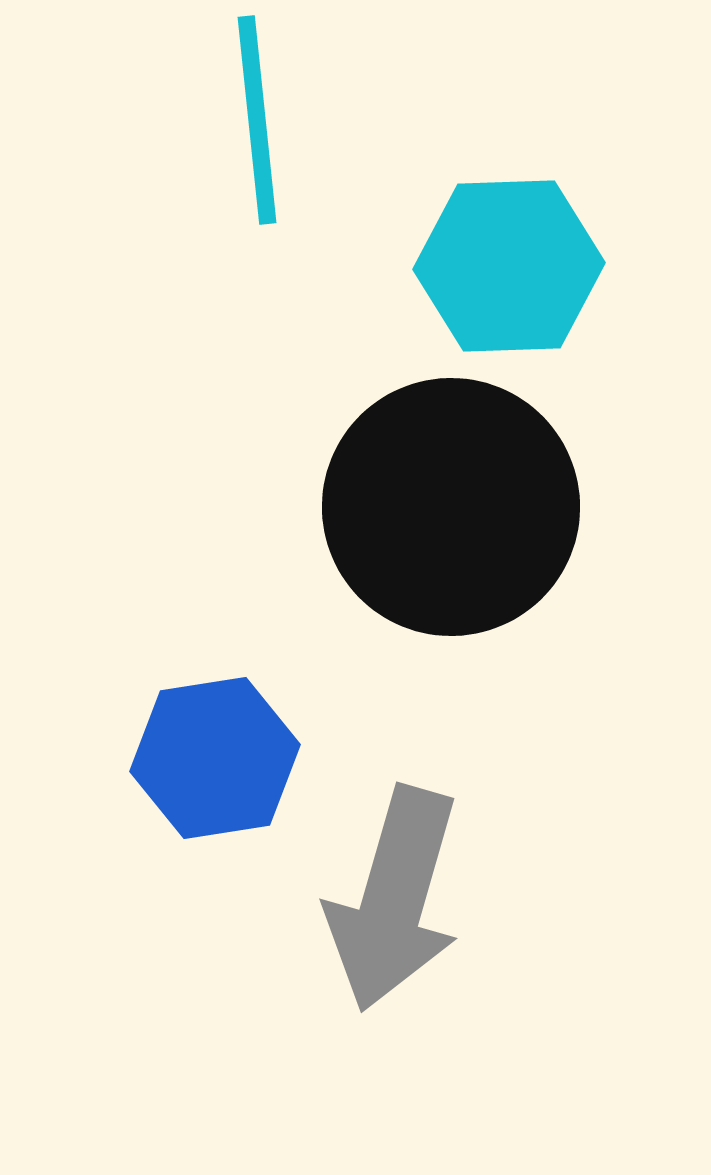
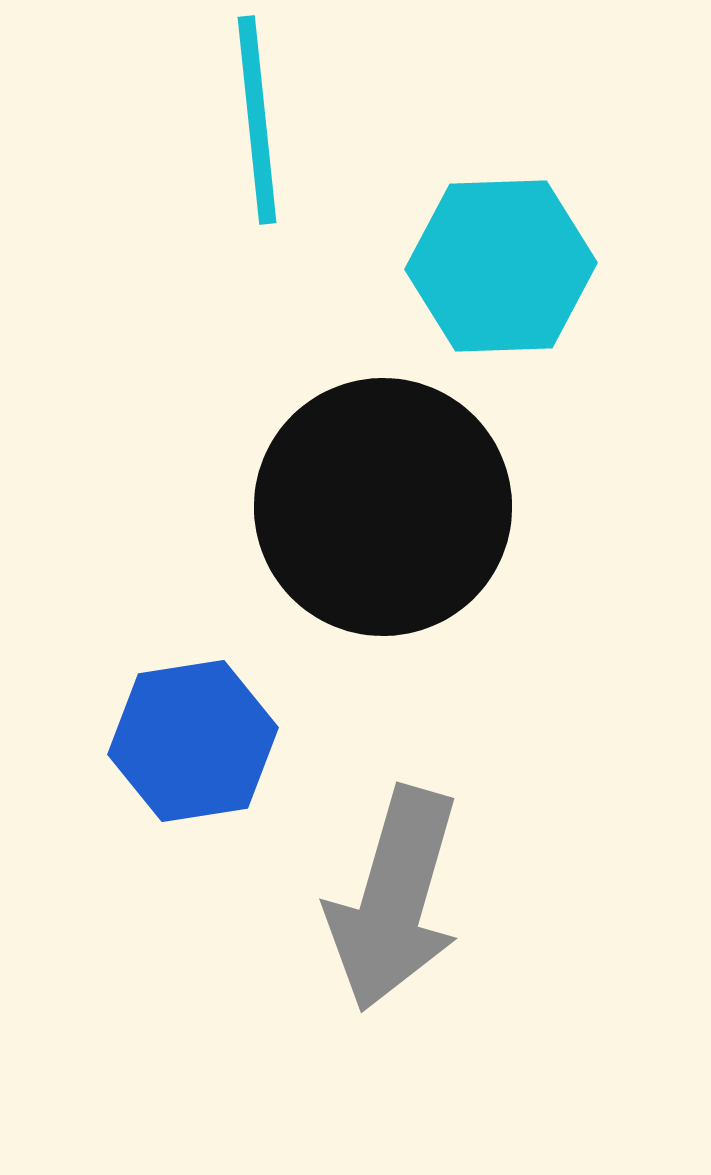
cyan hexagon: moved 8 px left
black circle: moved 68 px left
blue hexagon: moved 22 px left, 17 px up
